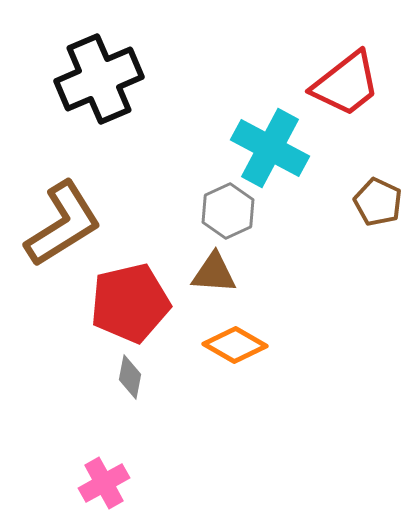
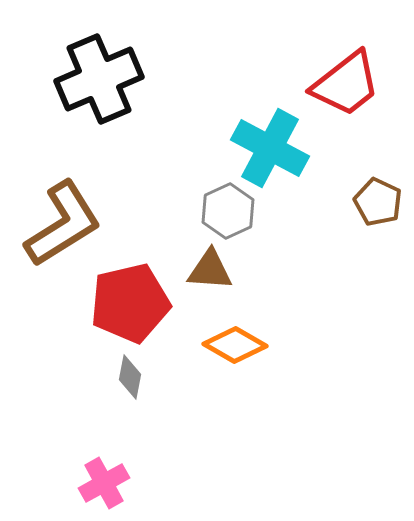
brown triangle: moved 4 px left, 3 px up
